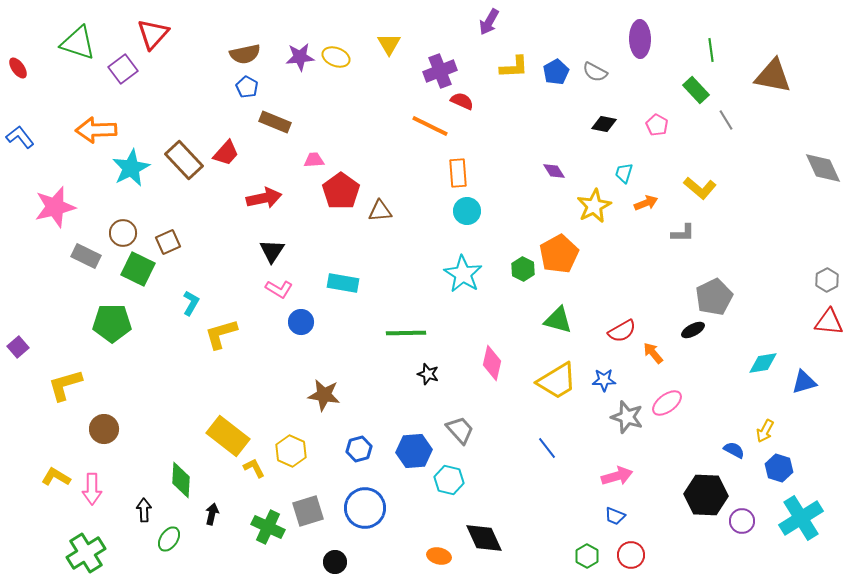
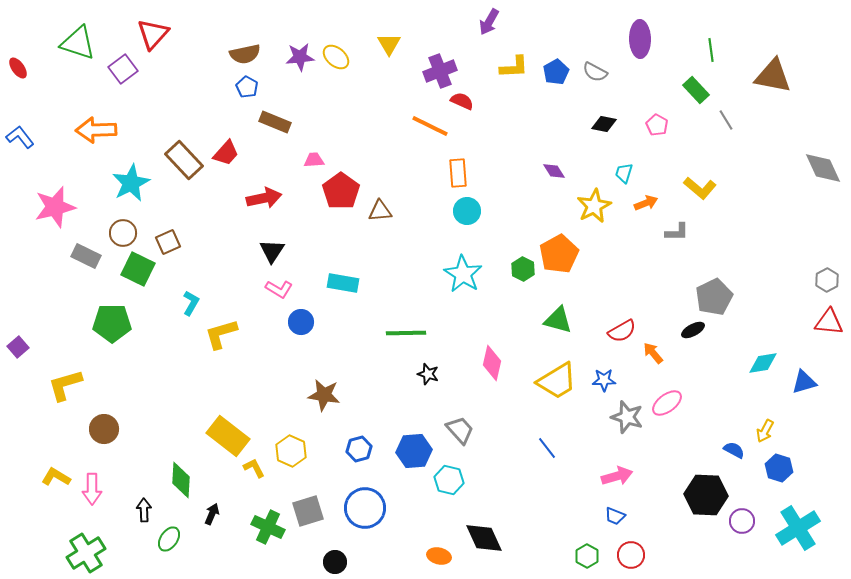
yellow ellipse at (336, 57): rotated 20 degrees clockwise
cyan star at (131, 168): moved 15 px down
gray L-shape at (683, 233): moved 6 px left, 1 px up
black arrow at (212, 514): rotated 10 degrees clockwise
cyan cross at (801, 518): moved 3 px left, 10 px down
